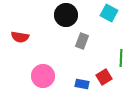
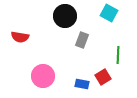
black circle: moved 1 px left, 1 px down
gray rectangle: moved 1 px up
green line: moved 3 px left, 3 px up
red square: moved 1 px left
